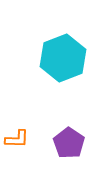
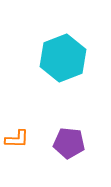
purple pentagon: rotated 28 degrees counterclockwise
